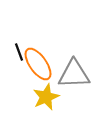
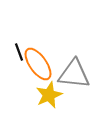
gray triangle: rotated 8 degrees clockwise
yellow star: moved 3 px right, 2 px up
